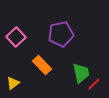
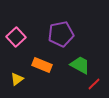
orange rectangle: rotated 24 degrees counterclockwise
green trapezoid: moved 1 px left, 8 px up; rotated 50 degrees counterclockwise
yellow triangle: moved 4 px right, 4 px up
